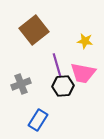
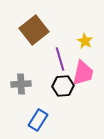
yellow star: rotated 21 degrees clockwise
purple line: moved 3 px right, 6 px up
pink trapezoid: rotated 88 degrees counterclockwise
gray cross: rotated 18 degrees clockwise
